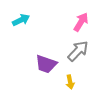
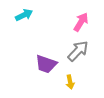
cyan arrow: moved 3 px right, 5 px up
